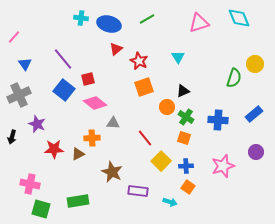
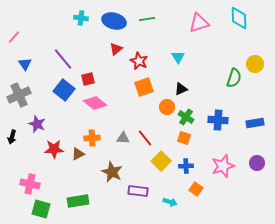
cyan diamond at (239, 18): rotated 20 degrees clockwise
green line at (147, 19): rotated 21 degrees clockwise
blue ellipse at (109, 24): moved 5 px right, 3 px up
black triangle at (183, 91): moved 2 px left, 2 px up
blue rectangle at (254, 114): moved 1 px right, 9 px down; rotated 30 degrees clockwise
gray triangle at (113, 123): moved 10 px right, 15 px down
purple circle at (256, 152): moved 1 px right, 11 px down
orange square at (188, 187): moved 8 px right, 2 px down
